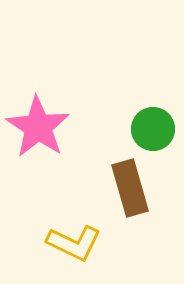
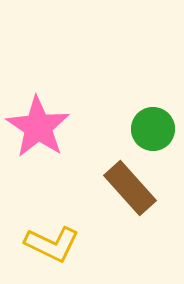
brown rectangle: rotated 26 degrees counterclockwise
yellow L-shape: moved 22 px left, 1 px down
